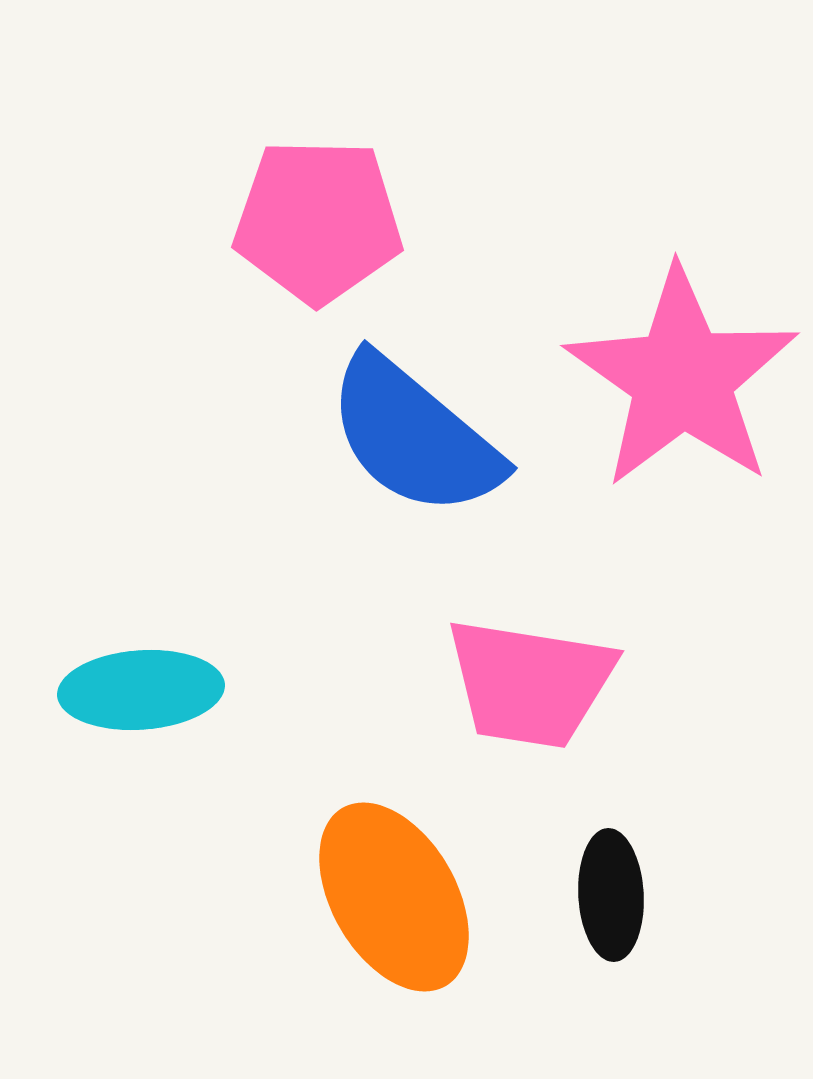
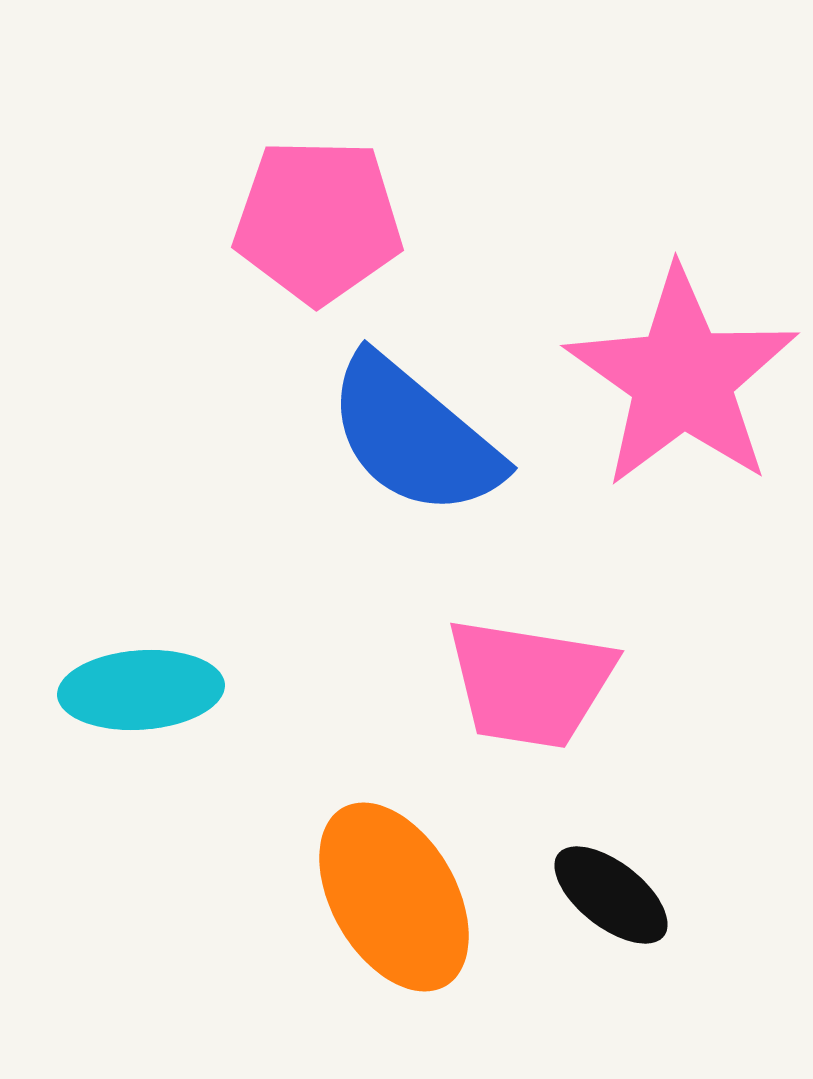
black ellipse: rotated 49 degrees counterclockwise
